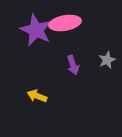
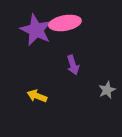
gray star: moved 30 px down
